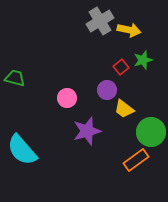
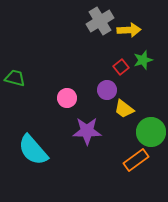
yellow arrow: rotated 15 degrees counterclockwise
purple star: rotated 16 degrees clockwise
cyan semicircle: moved 11 px right
